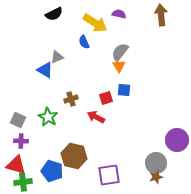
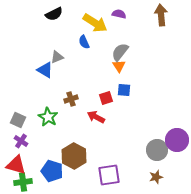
purple cross: rotated 32 degrees clockwise
brown hexagon: rotated 15 degrees clockwise
gray circle: moved 1 px right, 13 px up
